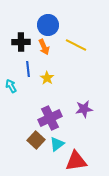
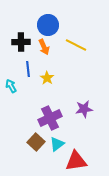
brown square: moved 2 px down
